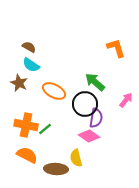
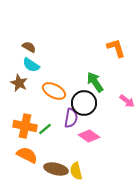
green arrow: rotated 15 degrees clockwise
pink arrow: moved 1 px right, 1 px down; rotated 91 degrees clockwise
black circle: moved 1 px left, 1 px up
purple semicircle: moved 25 px left
orange cross: moved 1 px left, 1 px down
yellow semicircle: moved 13 px down
brown ellipse: rotated 10 degrees clockwise
